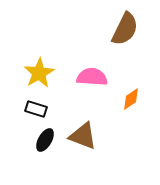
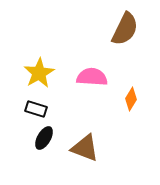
orange diamond: rotated 25 degrees counterclockwise
brown triangle: moved 2 px right, 12 px down
black ellipse: moved 1 px left, 2 px up
